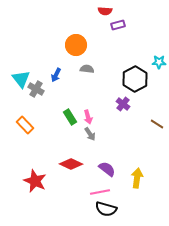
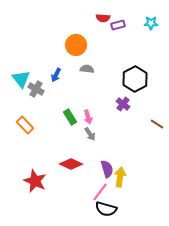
red semicircle: moved 2 px left, 7 px down
cyan star: moved 8 px left, 39 px up
purple semicircle: rotated 36 degrees clockwise
yellow arrow: moved 17 px left, 1 px up
pink line: rotated 42 degrees counterclockwise
